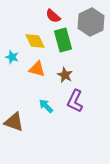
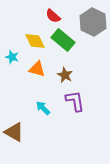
gray hexagon: moved 2 px right; rotated 8 degrees counterclockwise
green rectangle: rotated 35 degrees counterclockwise
purple L-shape: rotated 145 degrees clockwise
cyan arrow: moved 3 px left, 2 px down
brown triangle: moved 10 px down; rotated 10 degrees clockwise
